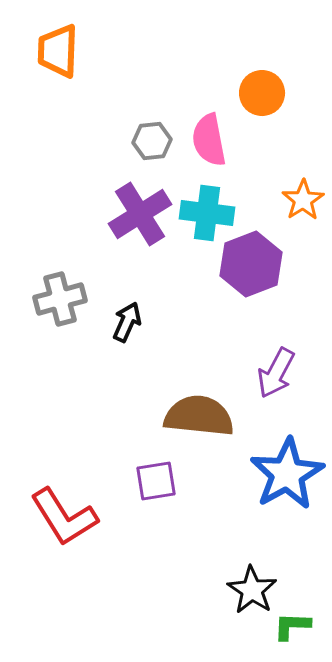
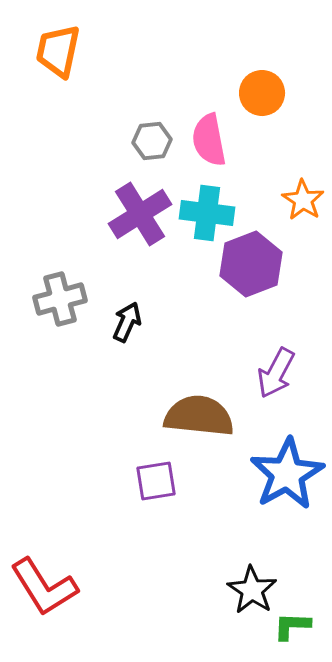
orange trapezoid: rotated 10 degrees clockwise
orange star: rotated 6 degrees counterclockwise
red L-shape: moved 20 px left, 70 px down
